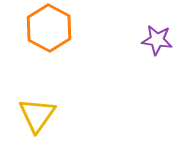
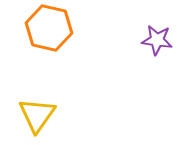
orange hexagon: rotated 15 degrees counterclockwise
